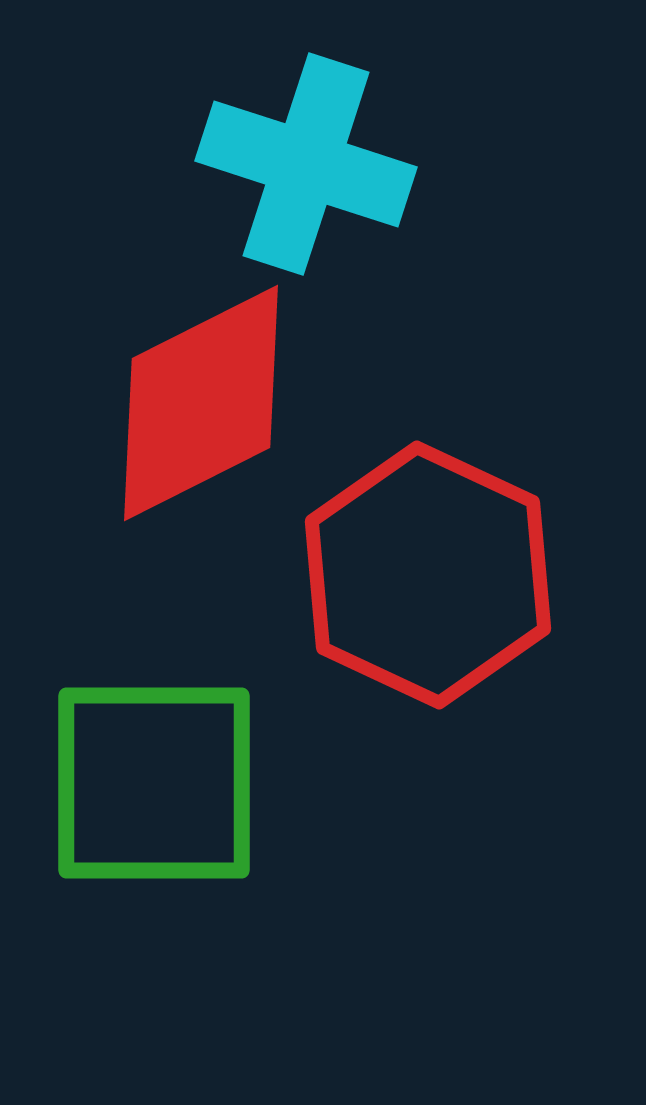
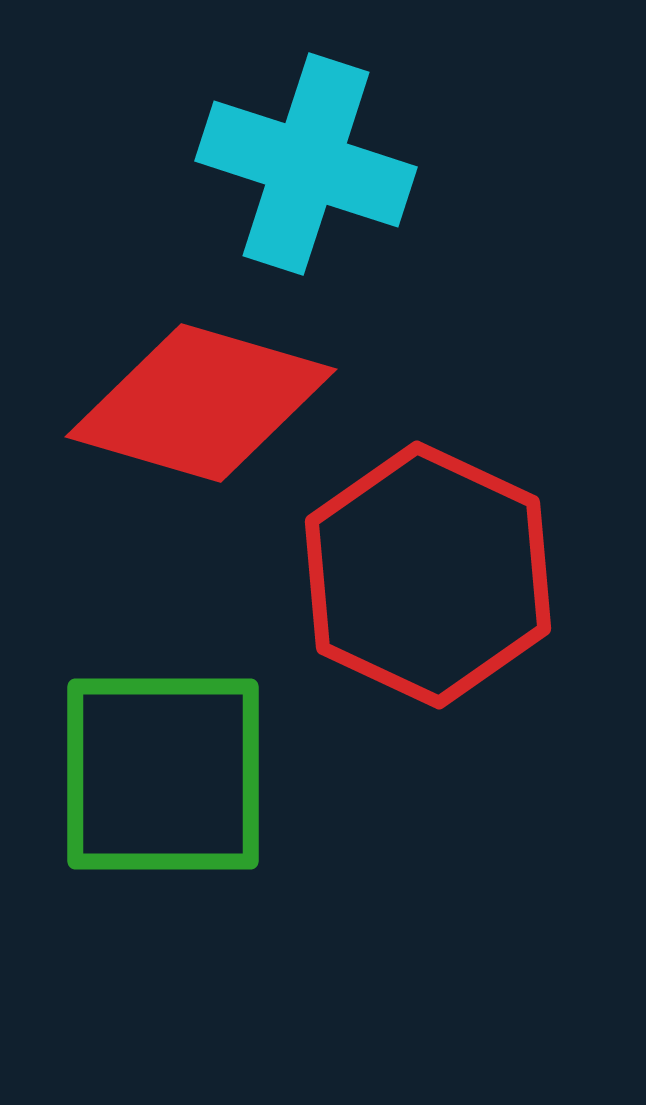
red diamond: rotated 43 degrees clockwise
green square: moved 9 px right, 9 px up
